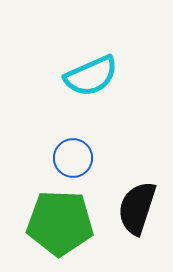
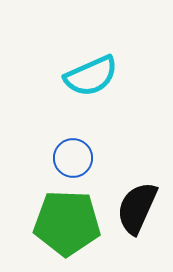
black semicircle: rotated 6 degrees clockwise
green pentagon: moved 7 px right
